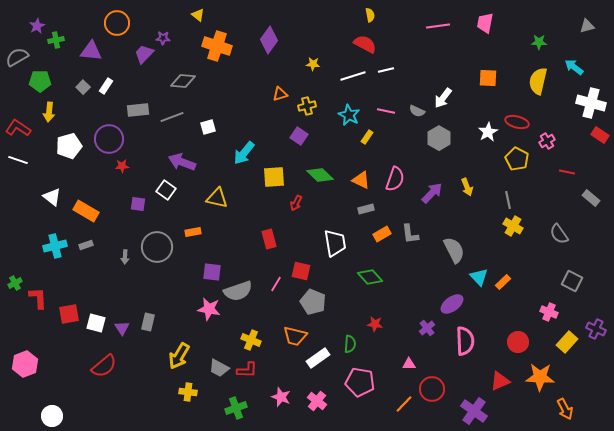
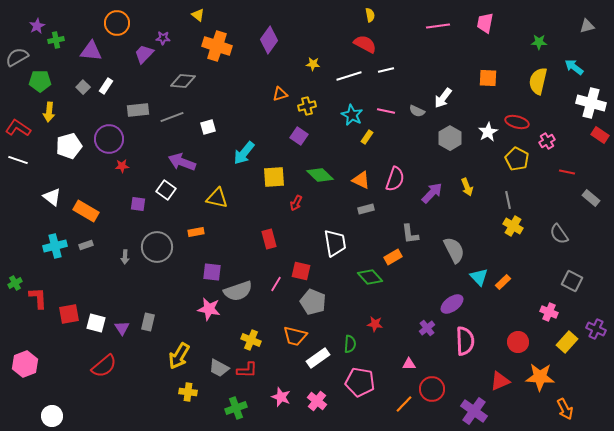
white line at (353, 76): moved 4 px left
cyan star at (349, 115): moved 3 px right
gray hexagon at (439, 138): moved 11 px right
orange rectangle at (193, 232): moved 3 px right
orange rectangle at (382, 234): moved 11 px right, 23 px down
